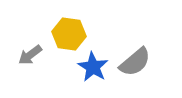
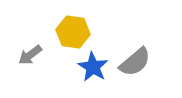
yellow hexagon: moved 4 px right, 2 px up
